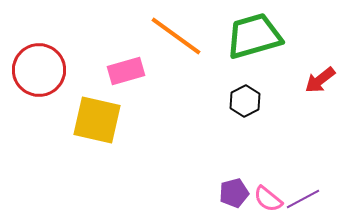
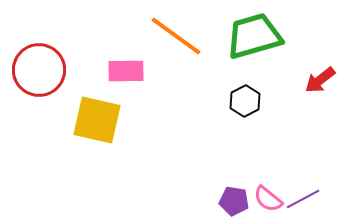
pink rectangle: rotated 15 degrees clockwise
purple pentagon: moved 8 px down; rotated 24 degrees clockwise
